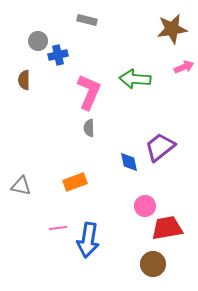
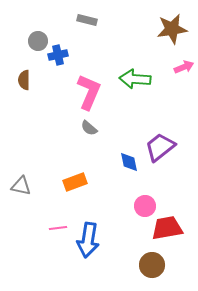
gray semicircle: rotated 48 degrees counterclockwise
brown circle: moved 1 px left, 1 px down
